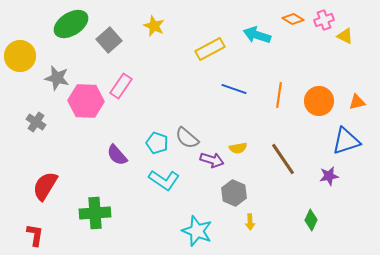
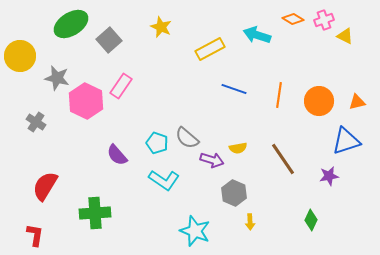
yellow star: moved 7 px right, 1 px down
pink hexagon: rotated 24 degrees clockwise
cyan star: moved 2 px left
